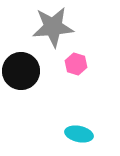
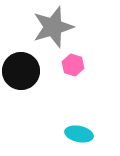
gray star: rotated 12 degrees counterclockwise
pink hexagon: moved 3 px left, 1 px down
